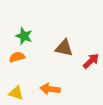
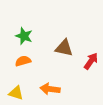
orange semicircle: moved 6 px right, 4 px down
red arrow: rotated 12 degrees counterclockwise
